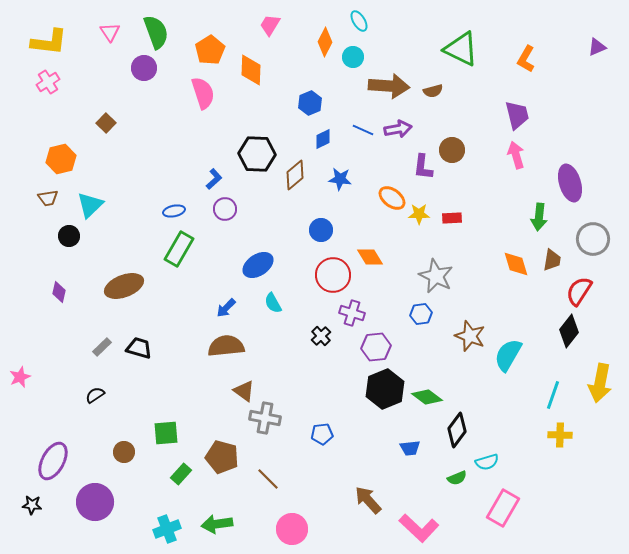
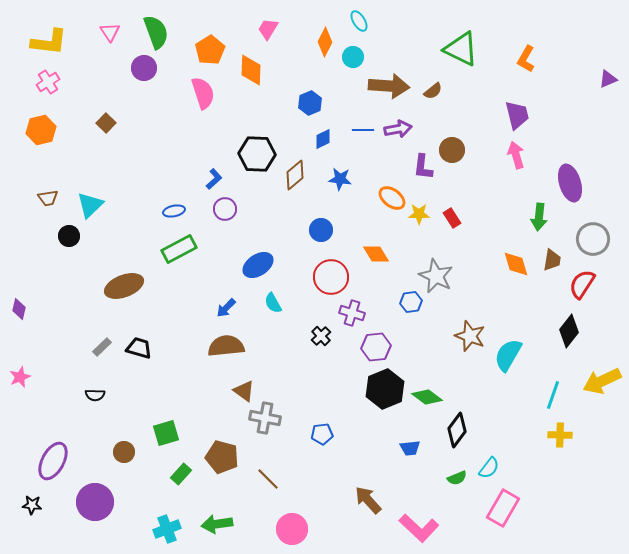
pink trapezoid at (270, 25): moved 2 px left, 4 px down
purple triangle at (597, 47): moved 11 px right, 32 px down
brown semicircle at (433, 91): rotated 24 degrees counterclockwise
blue line at (363, 130): rotated 25 degrees counterclockwise
orange hexagon at (61, 159): moved 20 px left, 29 px up
red rectangle at (452, 218): rotated 60 degrees clockwise
green rectangle at (179, 249): rotated 32 degrees clockwise
orange diamond at (370, 257): moved 6 px right, 3 px up
red circle at (333, 275): moved 2 px left, 2 px down
red semicircle at (579, 291): moved 3 px right, 7 px up
purple diamond at (59, 292): moved 40 px left, 17 px down
blue hexagon at (421, 314): moved 10 px left, 12 px up
yellow arrow at (600, 383): moved 2 px right, 2 px up; rotated 54 degrees clockwise
black semicircle at (95, 395): rotated 144 degrees counterclockwise
green square at (166, 433): rotated 12 degrees counterclockwise
cyan semicircle at (487, 462): moved 2 px right, 6 px down; rotated 35 degrees counterclockwise
